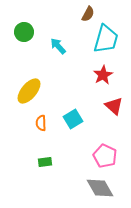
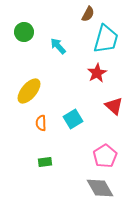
red star: moved 6 px left, 2 px up
pink pentagon: rotated 15 degrees clockwise
